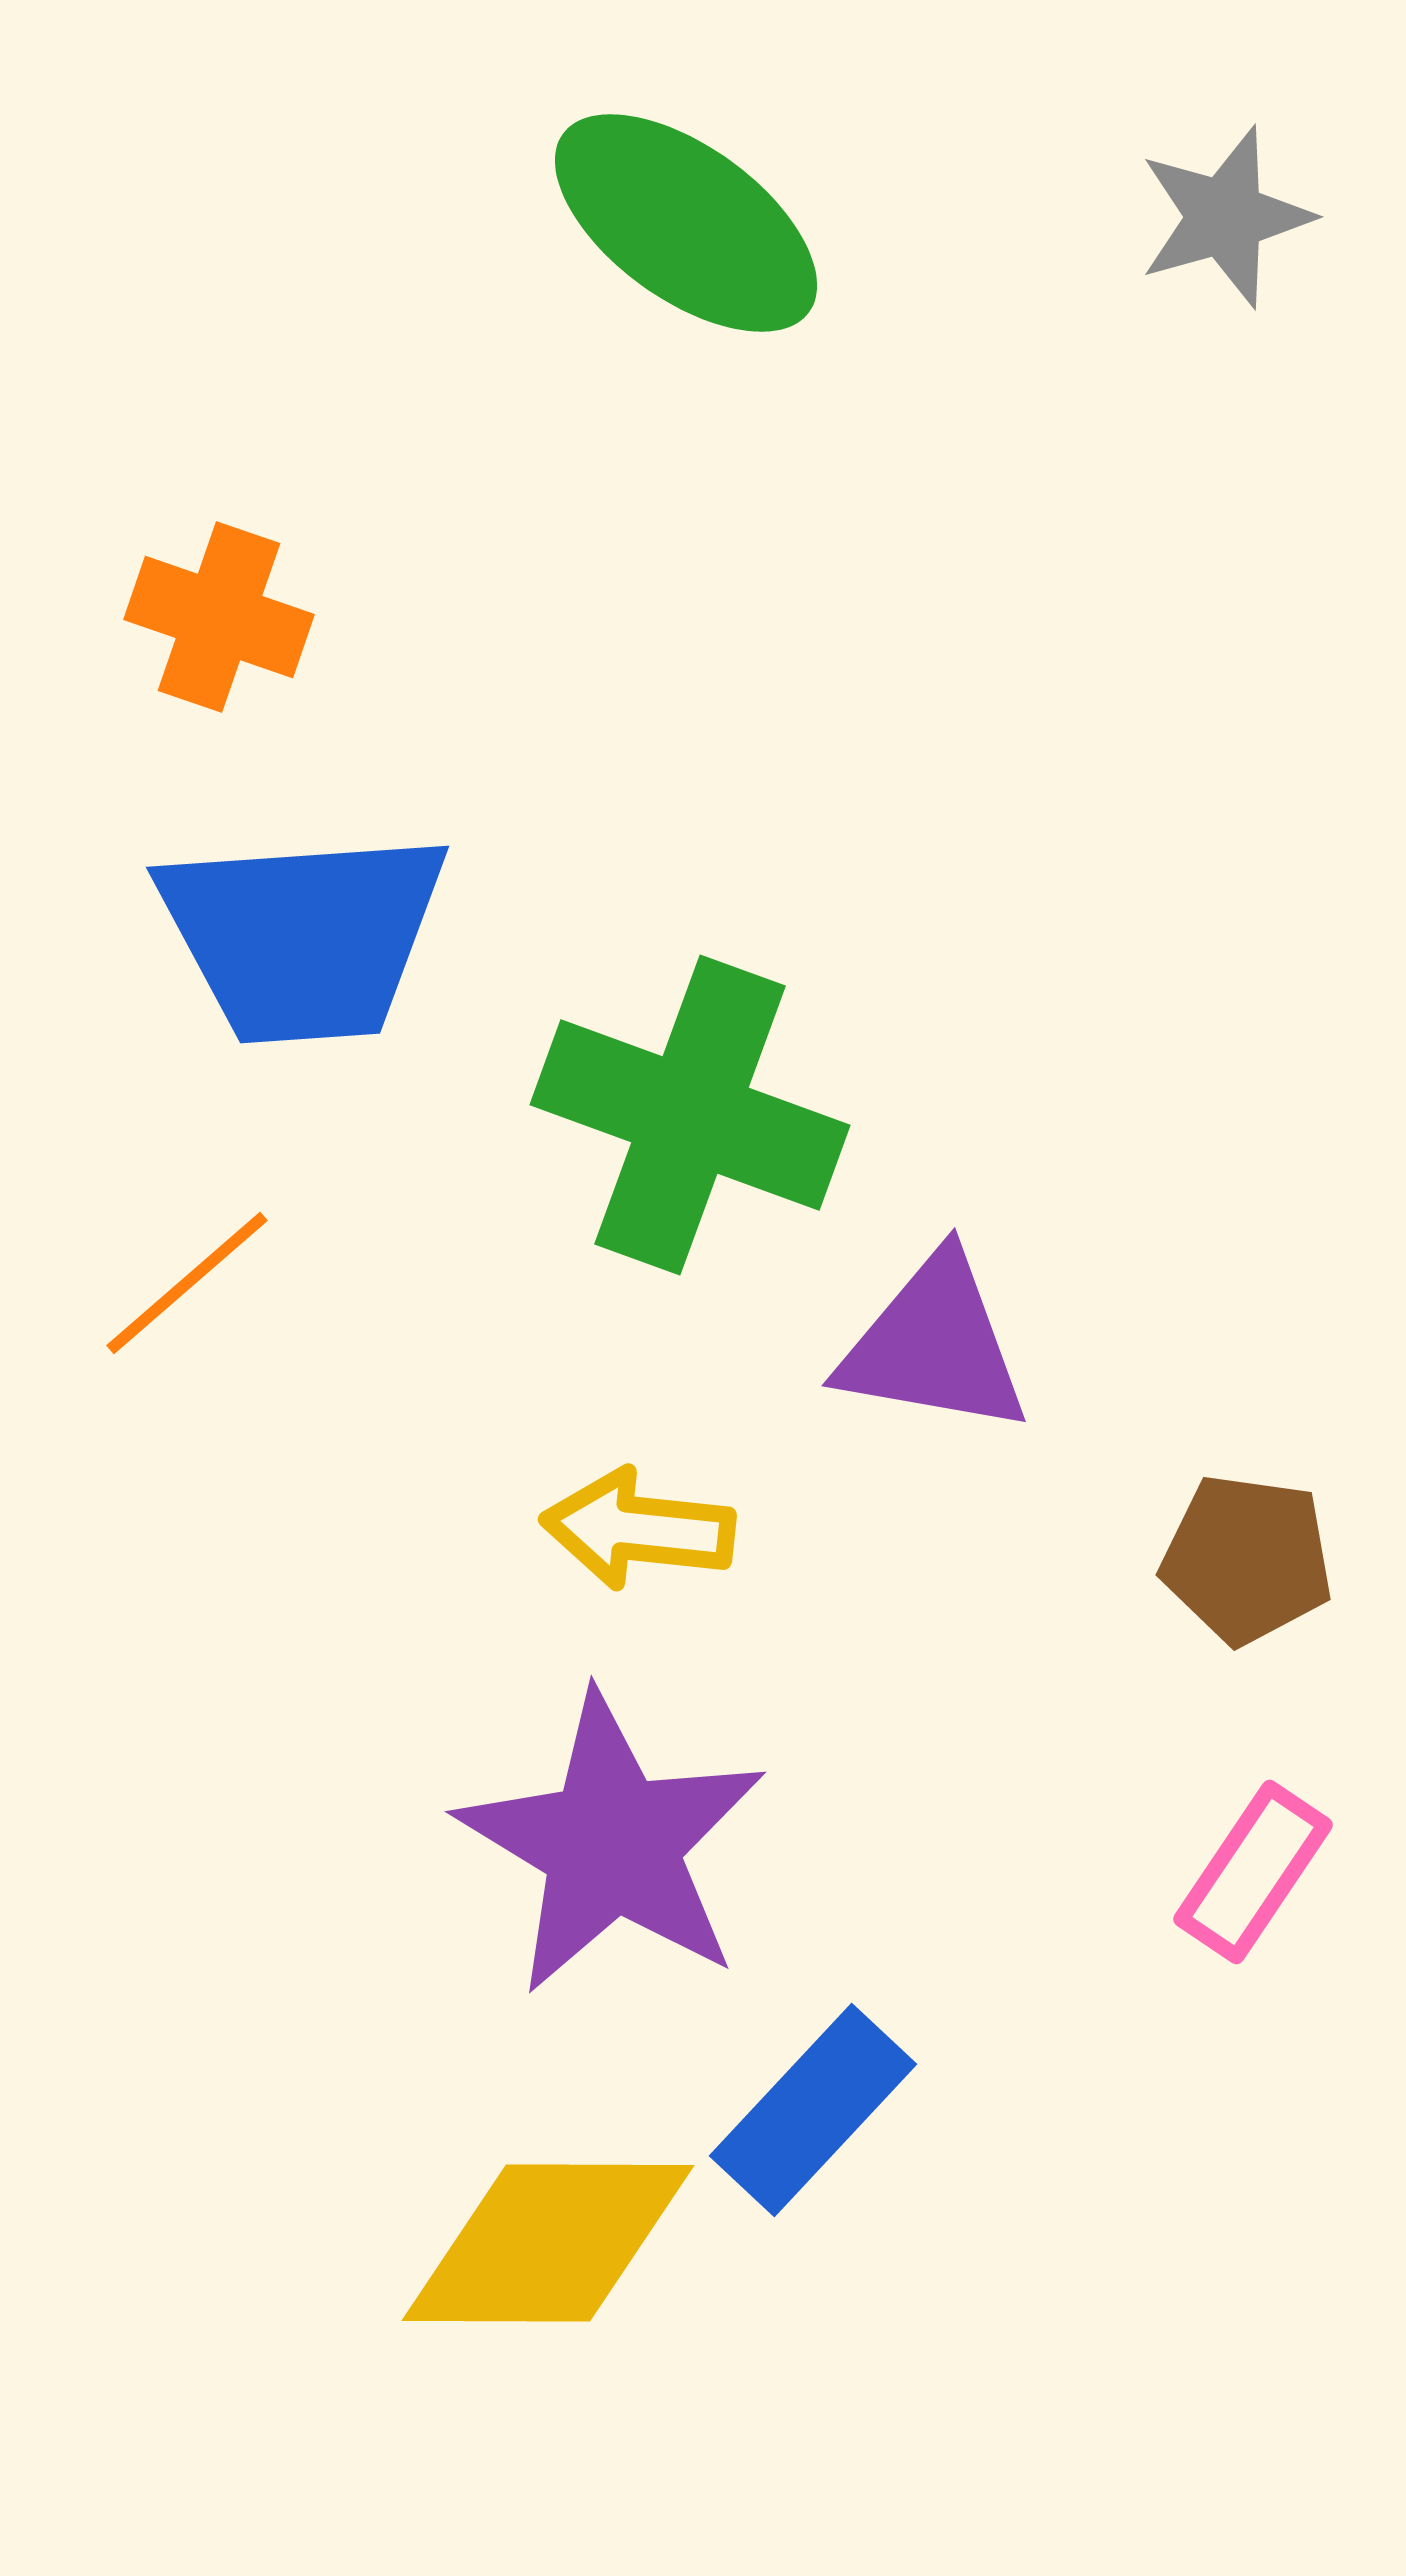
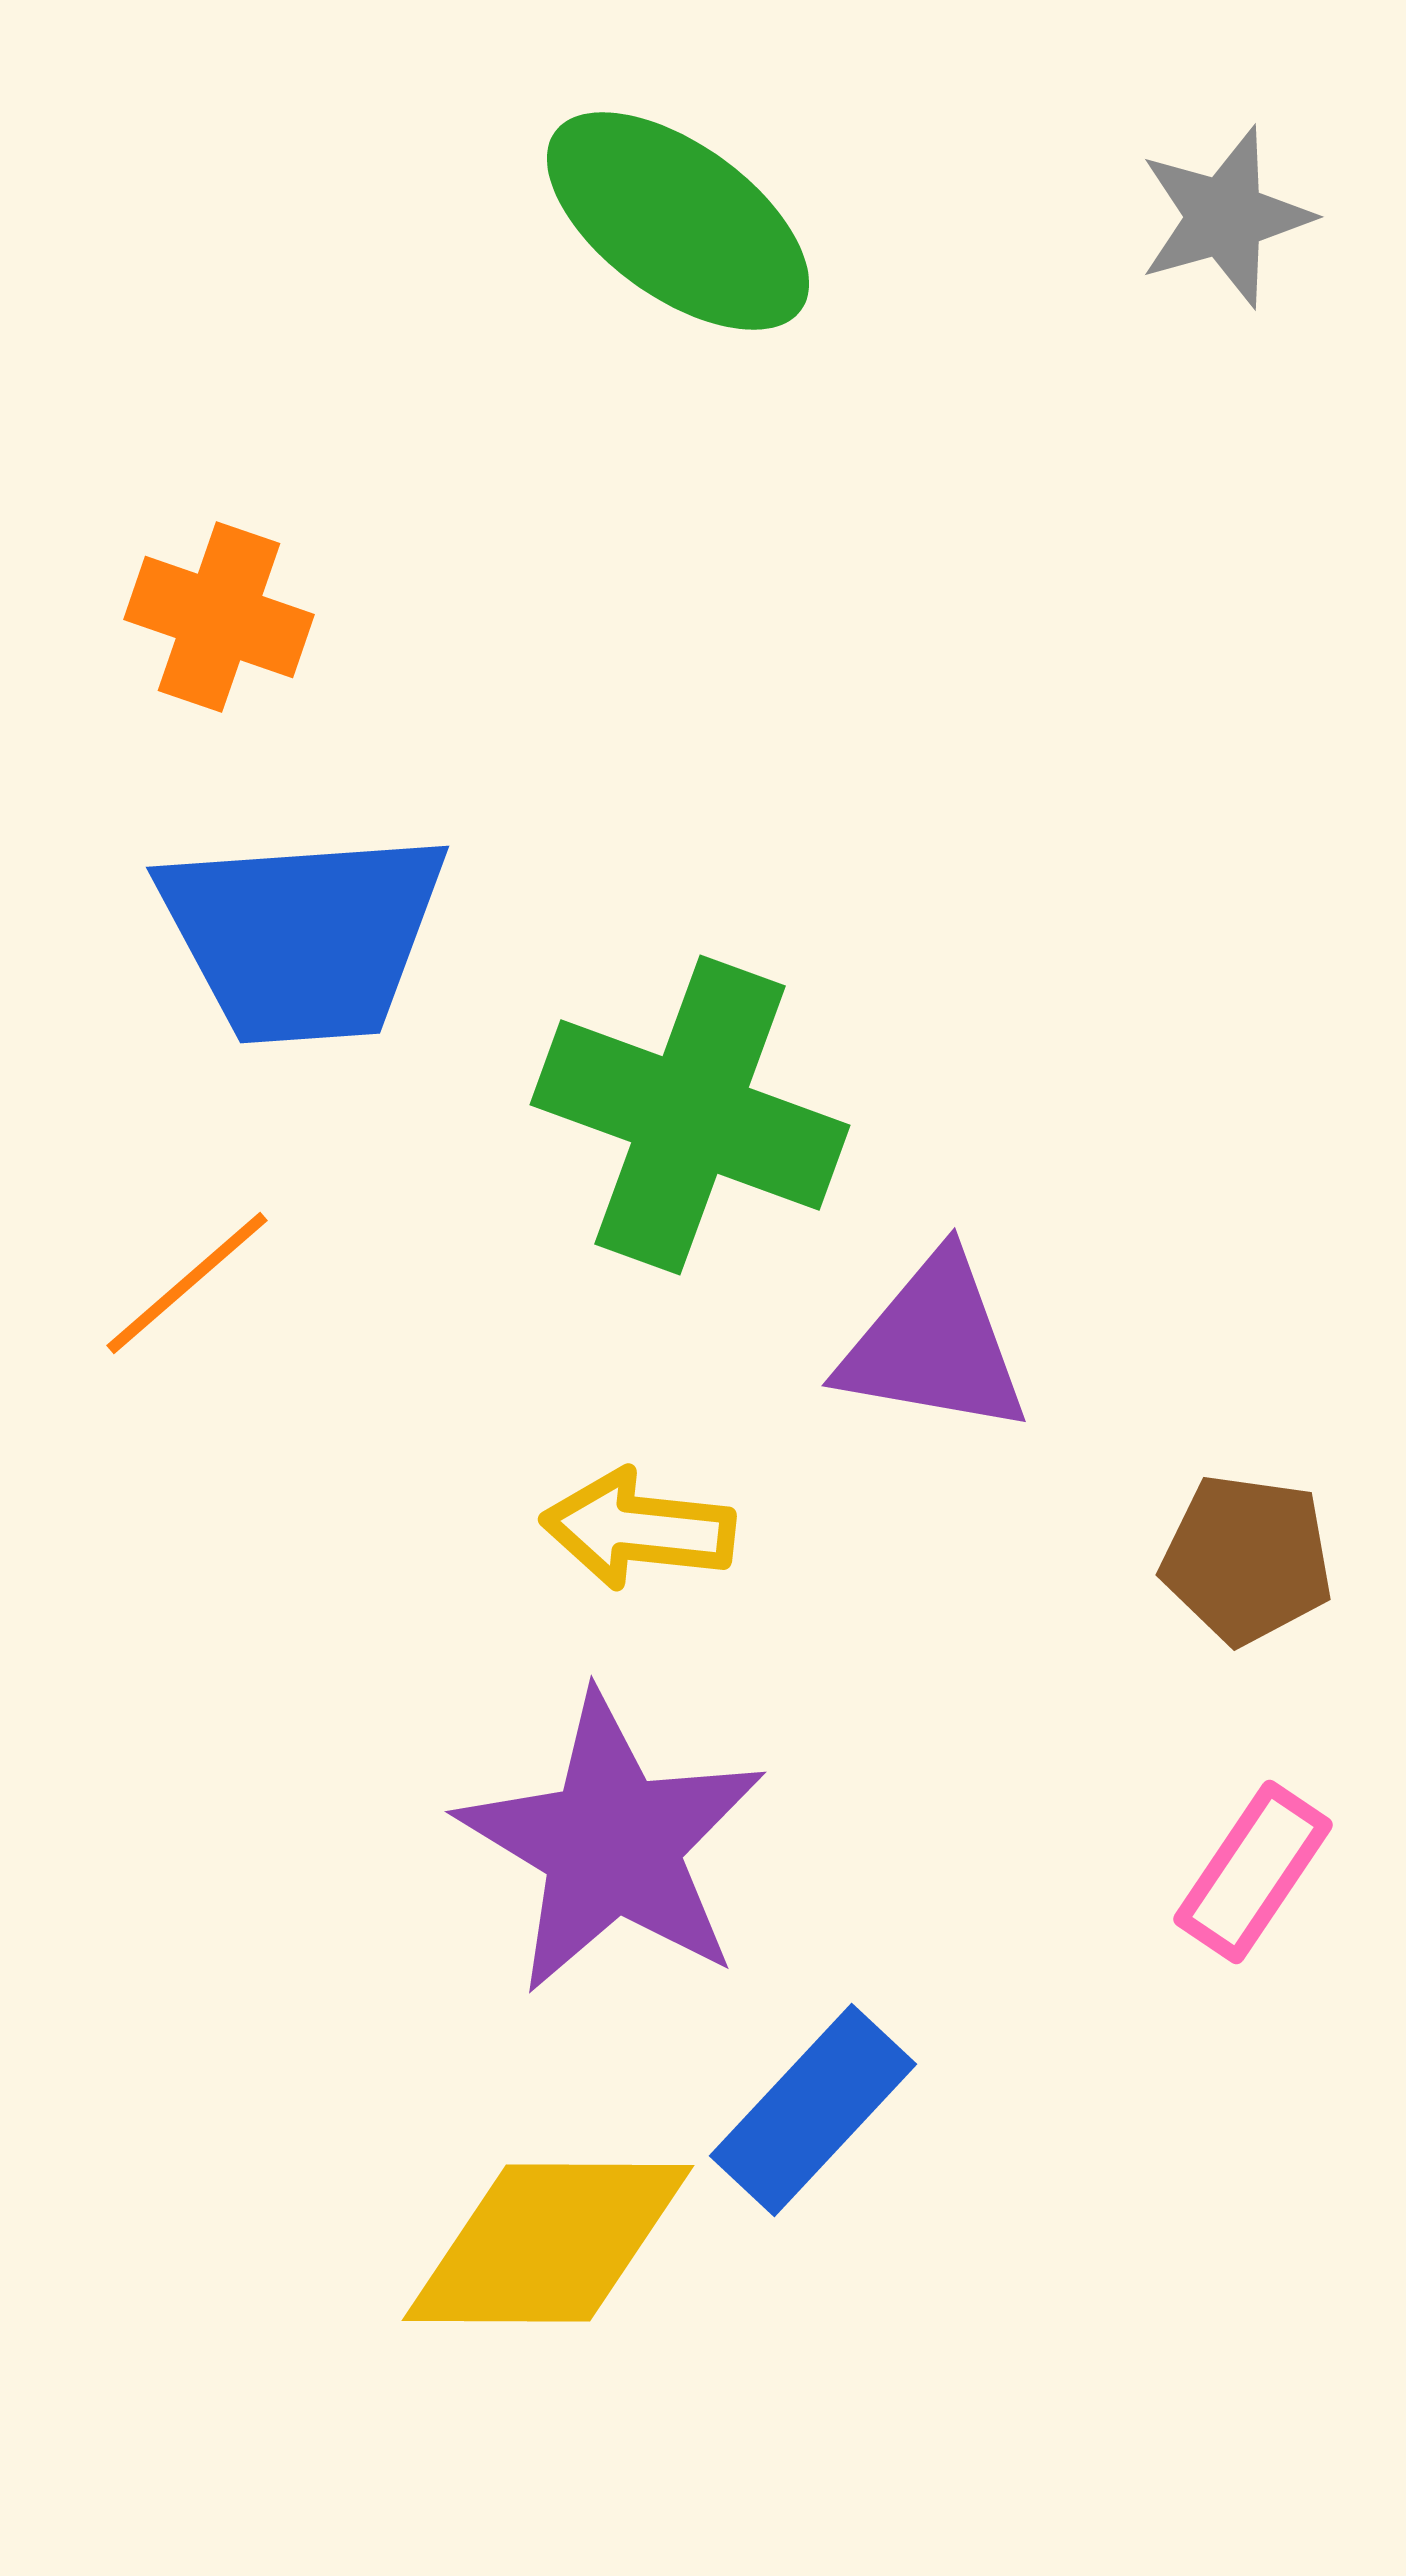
green ellipse: moved 8 px left, 2 px up
